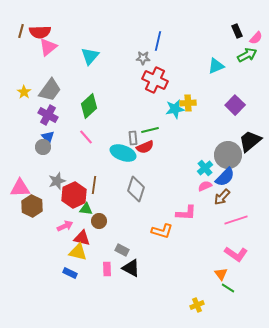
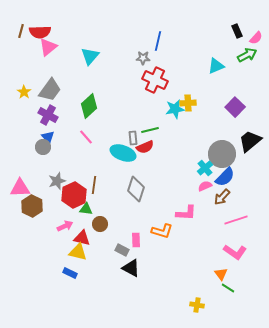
purple square at (235, 105): moved 2 px down
gray circle at (228, 155): moved 6 px left, 1 px up
brown circle at (99, 221): moved 1 px right, 3 px down
pink L-shape at (236, 254): moved 1 px left, 2 px up
pink rectangle at (107, 269): moved 29 px right, 29 px up
yellow cross at (197, 305): rotated 32 degrees clockwise
